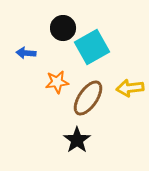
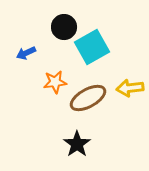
black circle: moved 1 px right, 1 px up
blue arrow: rotated 30 degrees counterclockwise
orange star: moved 2 px left
brown ellipse: rotated 27 degrees clockwise
black star: moved 4 px down
